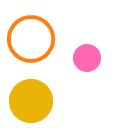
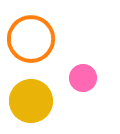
pink circle: moved 4 px left, 20 px down
